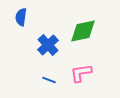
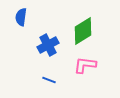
green diamond: rotated 20 degrees counterclockwise
blue cross: rotated 15 degrees clockwise
pink L-shape: moved 4 px right, 8 px up; rotated 15 degrees clockwise
